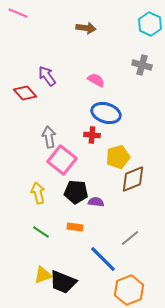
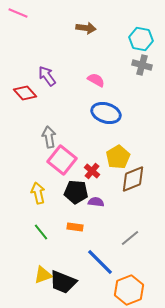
cyan hexagon: moved 9 px left, 15 px down; rotated 15 degrees counterclockwise
red cross: moved 36 px down; rotated 35 degrees clockwise
yellow pentagon: rotated 15 degrees counterclockwise
green line: rotated 18 degrees clockwise
blue line: moved 3 px left, 3 px down
